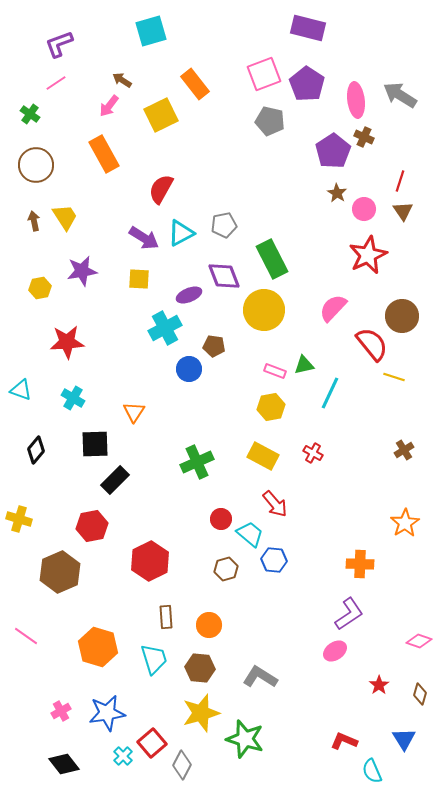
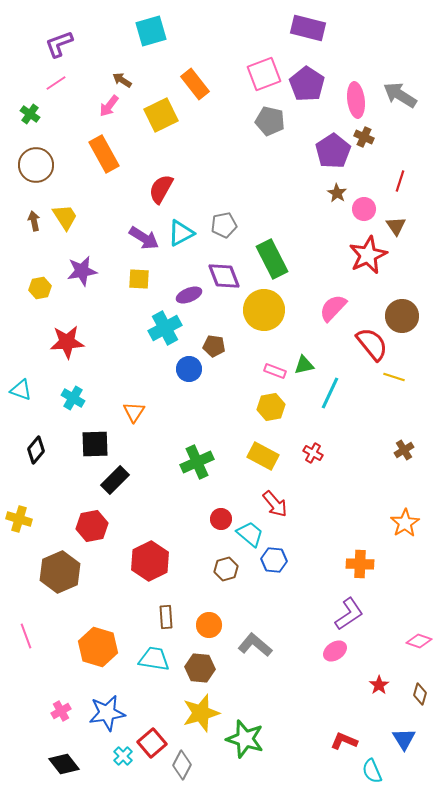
brown triangle at (403, 211): moved 7 px left, 15 px down
pink line at (26, 636): rotated 35 degrees clockwise
cyan trapezoid at (154, 659): rotated 64 degrees counterclockwise
gray L-shape at (260, 677): moved 5 px left, 32 px up; rotated 8 degrees clockwise
